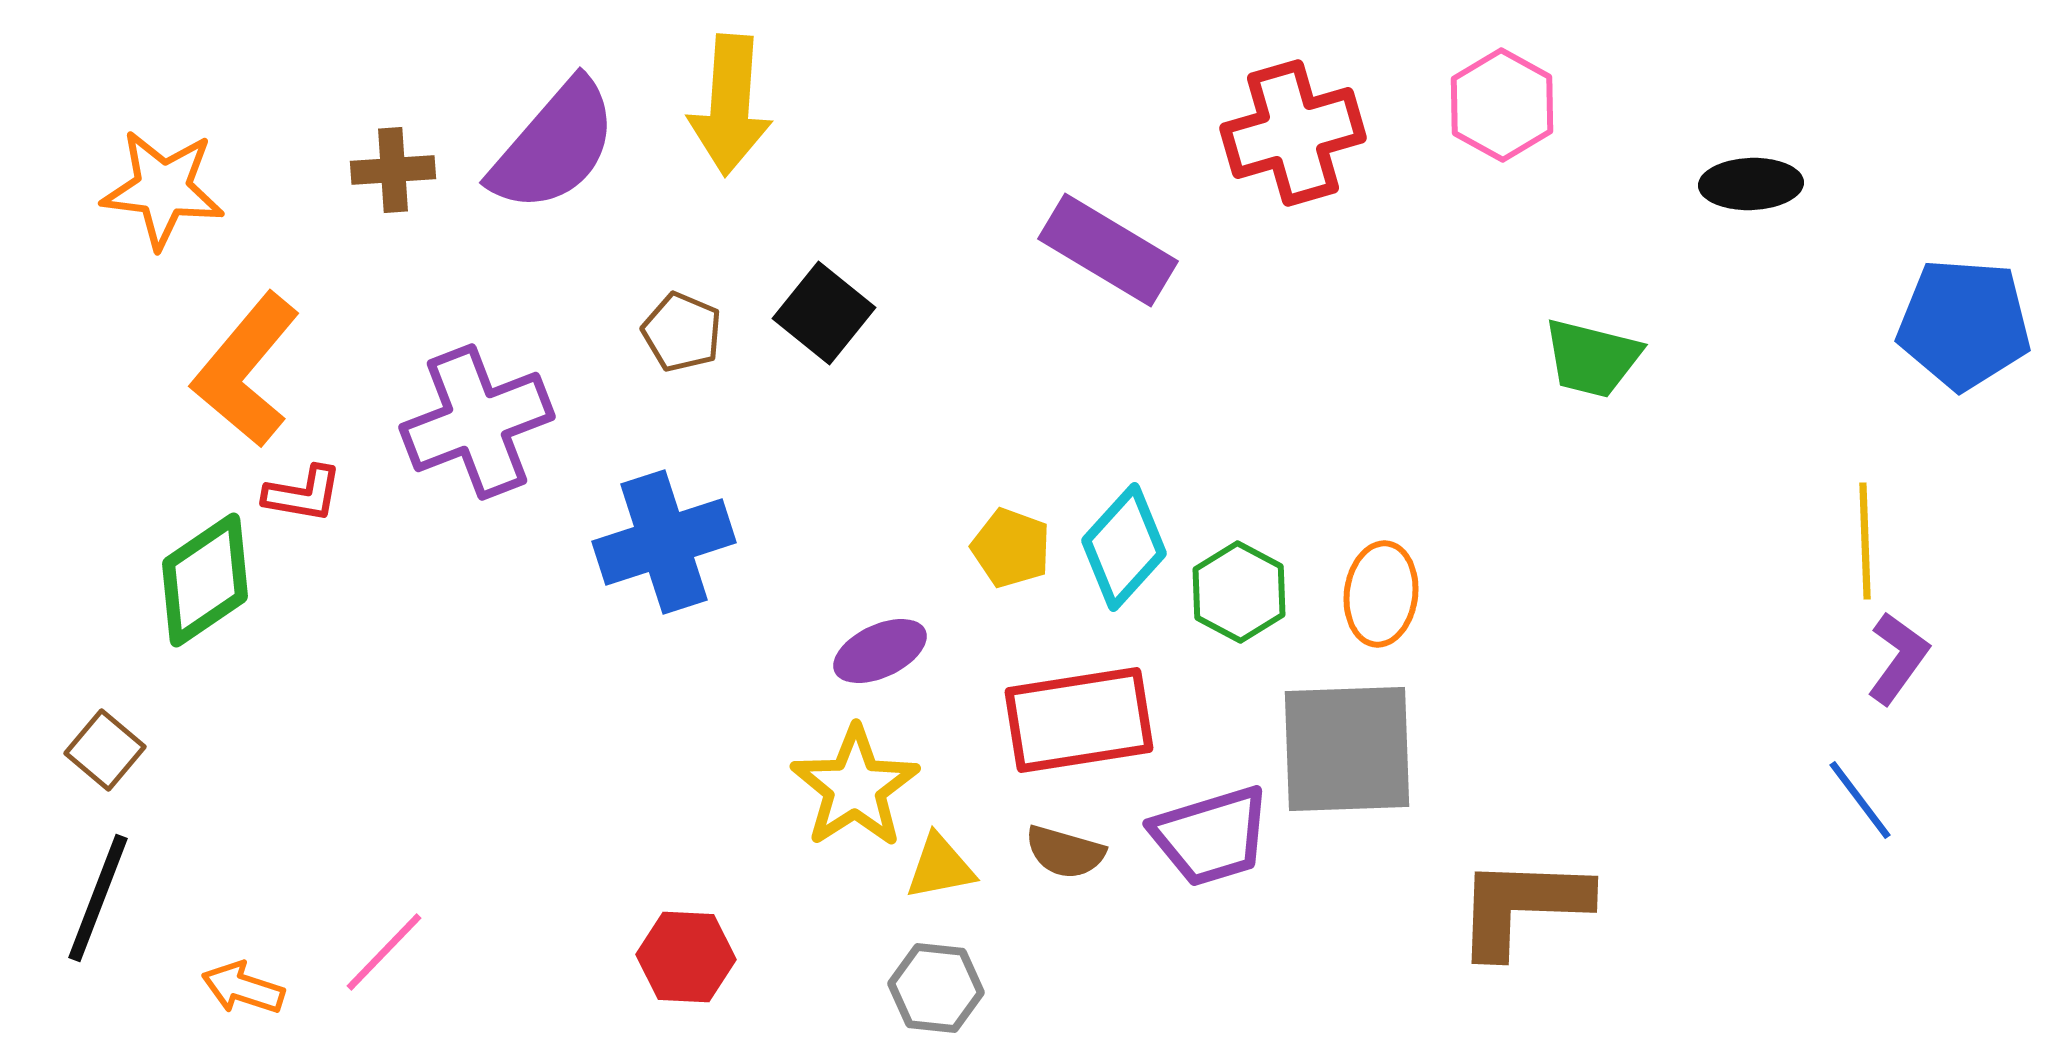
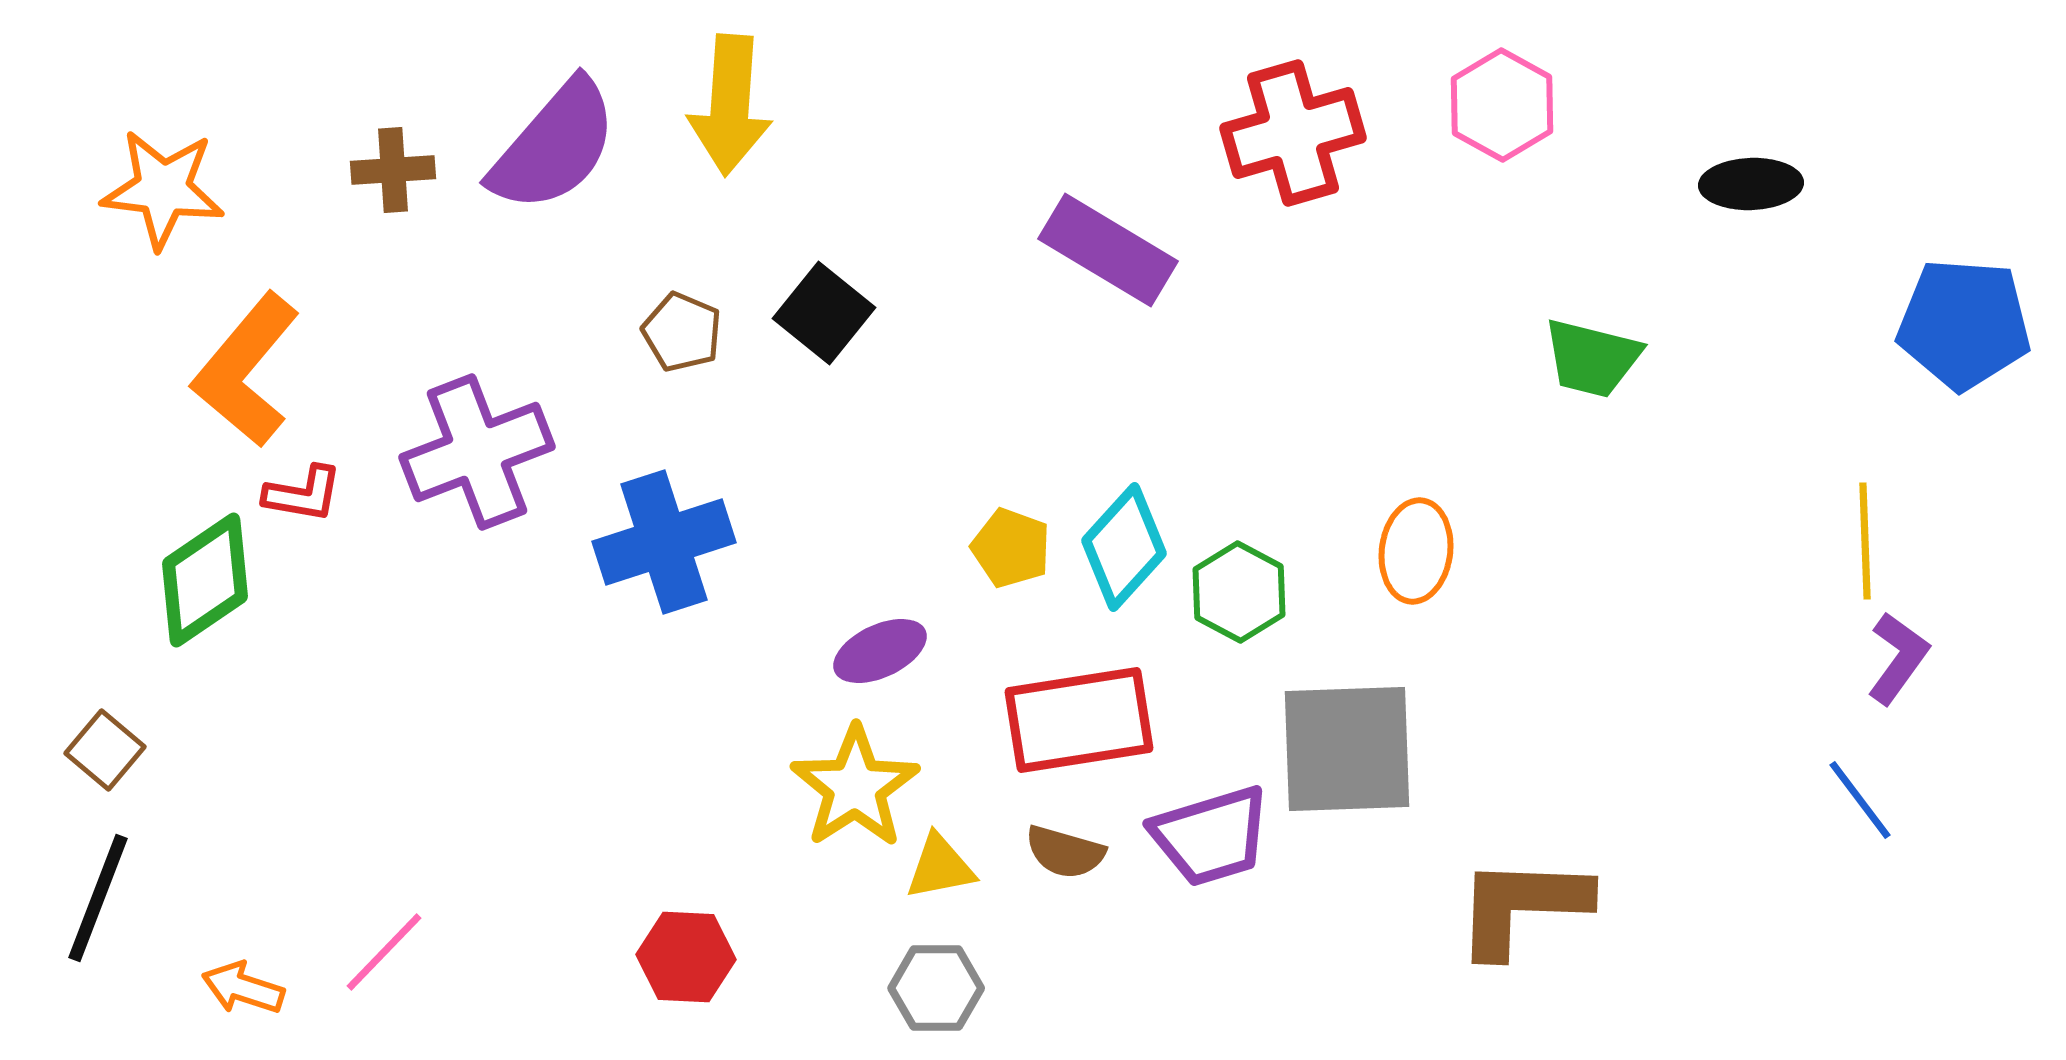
purple cross: moved 30 px down
orange ellipse: moved 35 px right, 43 px up
gray hexagon: rotated 6 degrees counterclockwise
